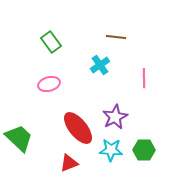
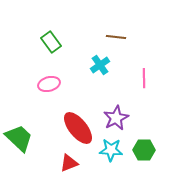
purple star: moved 1 px right, 1 px down
